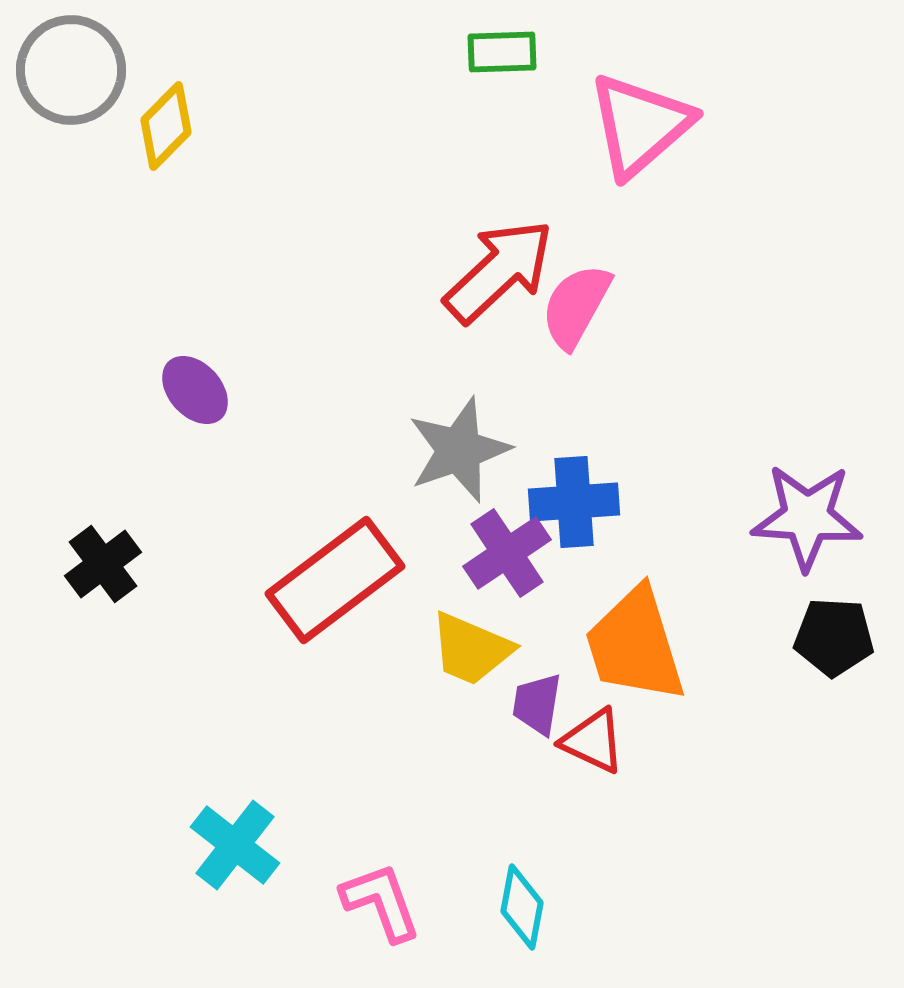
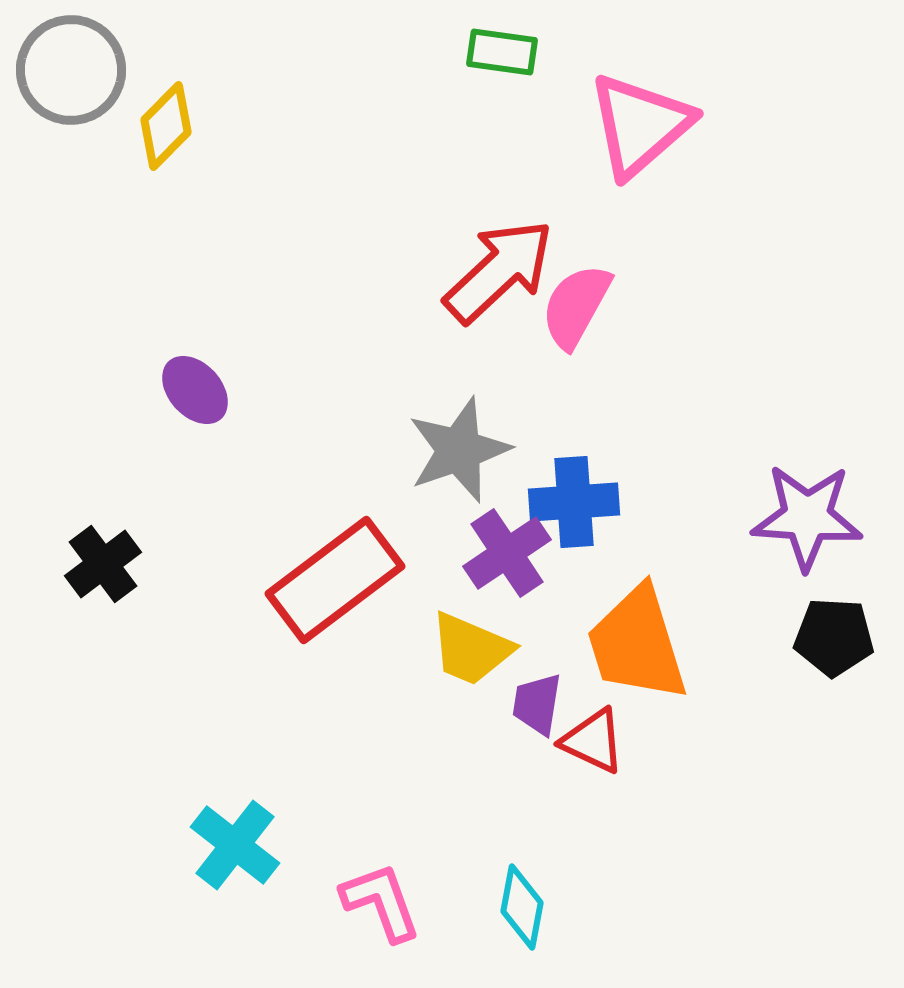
green rectangle: rotated 10 degrees clockwise
orange trapezoid: moved 2 px right, 1 px up
